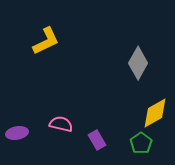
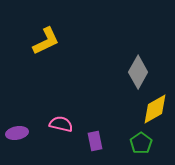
gray diamond: moved 9 px down
yellow diamond: moved 4 px up
purple rectangle: moved 2 px left, 1 px down; rotated 18 degrees clockwise
